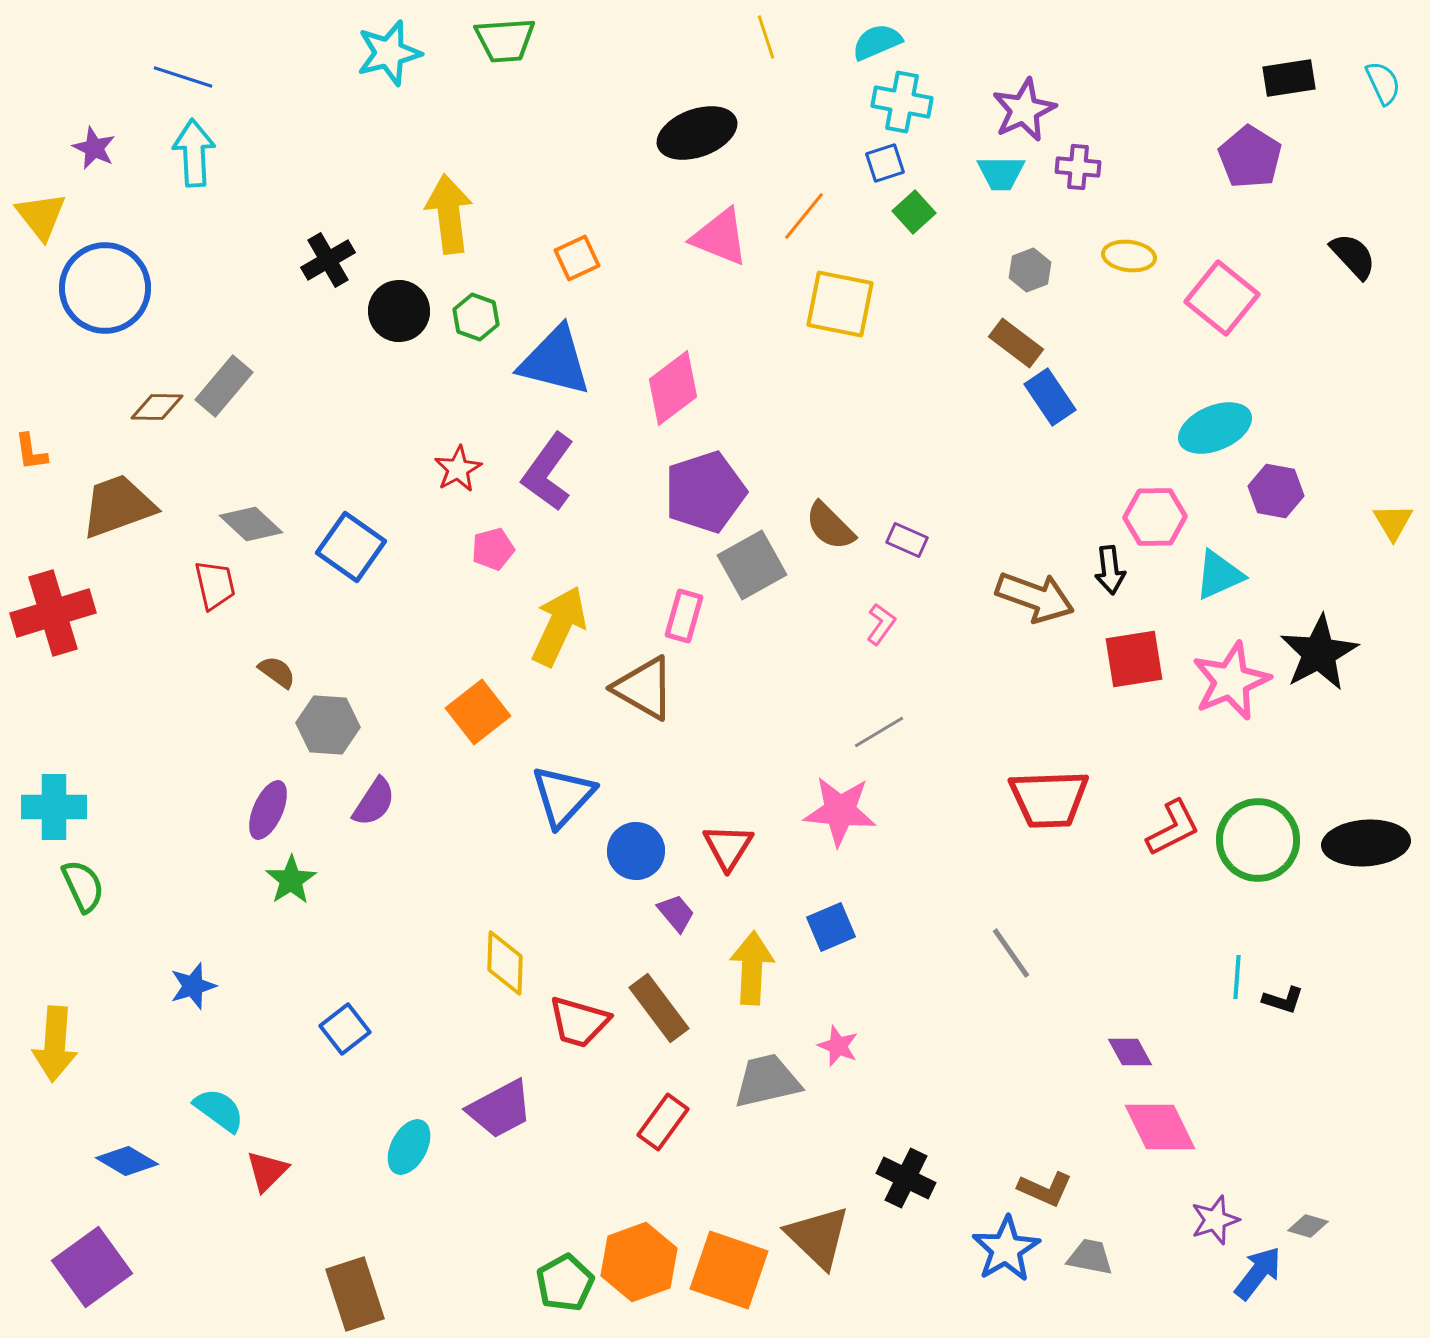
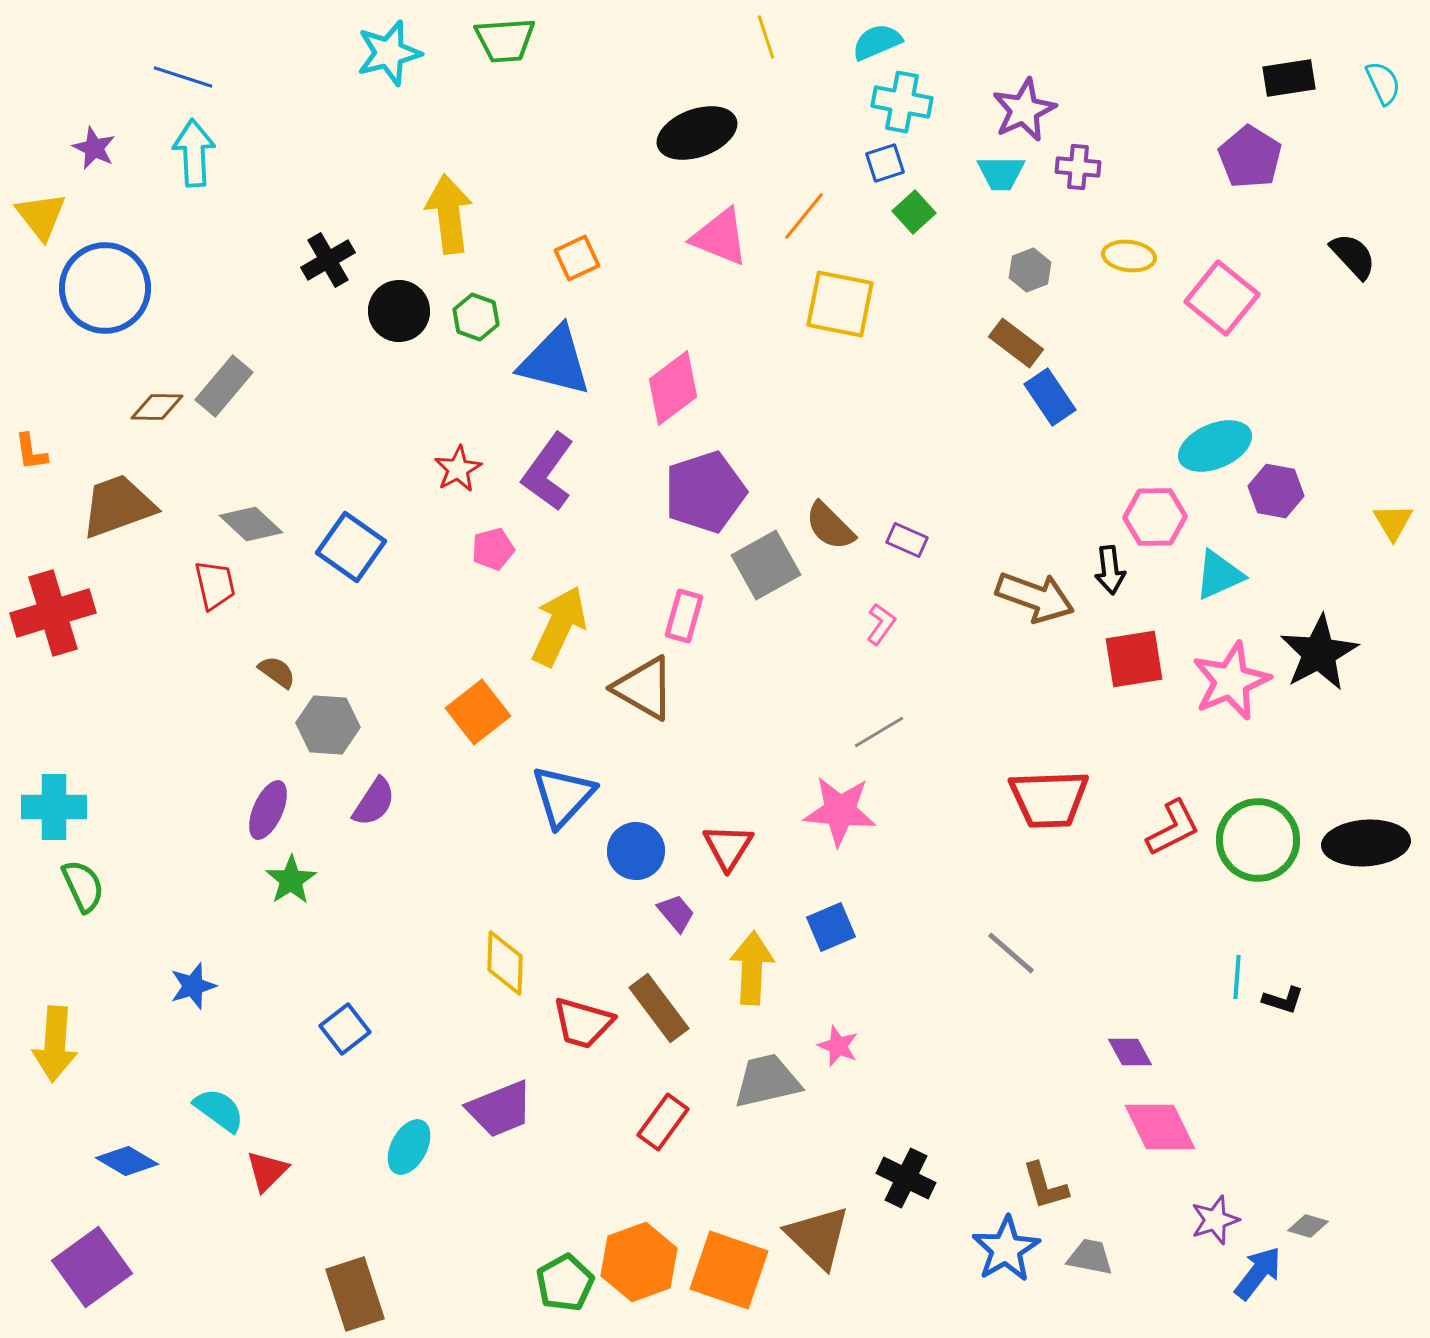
cyan ellipse at (1215, 428): moved 18 px down
gray square at (752, 565): moved 14 px right
gray line at (1011, 953): rotated 14 degrees counterclockwise
red trapezoid at (579, 1022): moved 4 px right, 1 px down
purple trapezoid at (500, 1109): rotated 6 degrees clockwise
brown L-shape at (1045, 1189): moved 3 px up; rotated 50 degrees clockwise
